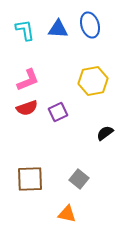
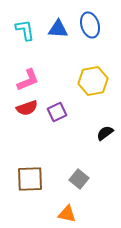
purple square: moved 1 px left
